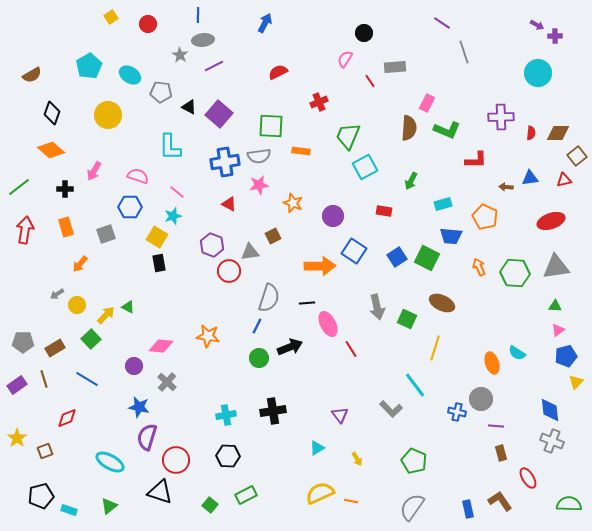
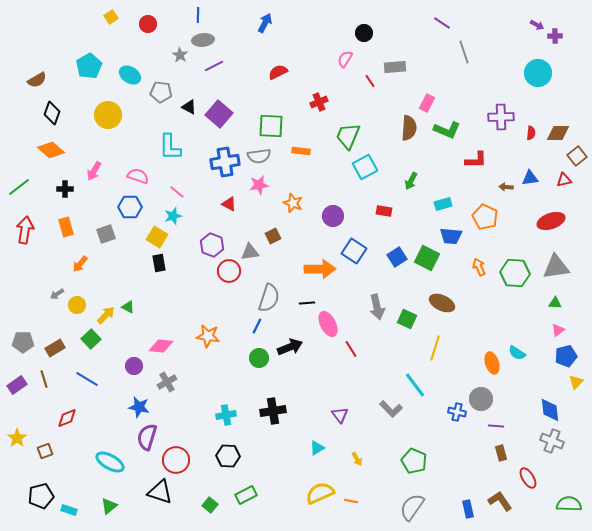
brown semicircle at (32, 75): moved 5 px right, 5 px down
orange arrow at (320, 266): moved 3 px down
green triangle at (555, 306): moved 3 px up
gray cross at (167, 382): rotated 18 degrees clockwise
